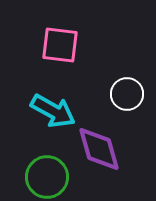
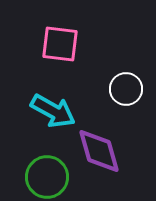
pink square: moved 1 px up
white circle: moved 1 px left, 5 px up
purple diamond: moved 2 px down
